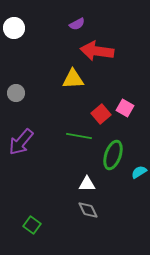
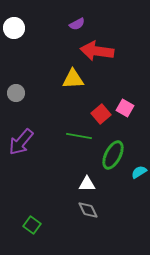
green ellipse: rotated 8 degrees clockwise
